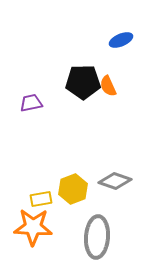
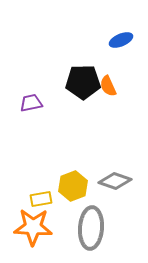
yellow hexagon: moved 3 px up
gray ellipse: moved 6 px left, 9 px up
